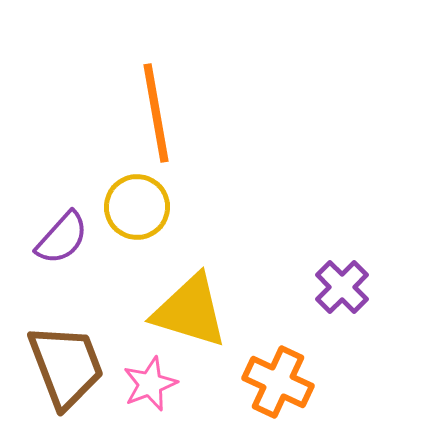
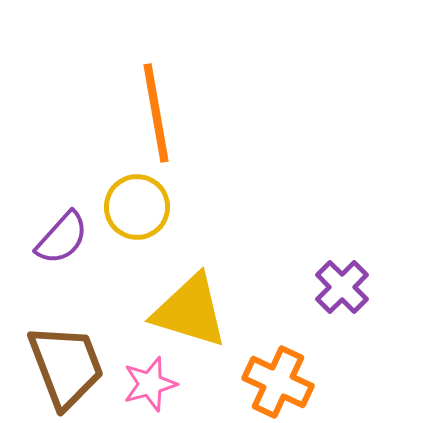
pink star: rotated 6 degrees clockwise
